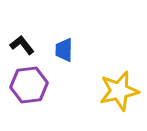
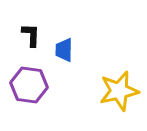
black L-shape: moved 9 px right, 10 px up; rotated 40 degrees clockwise
purple hexagon: rotated 15 degrees clockwise
